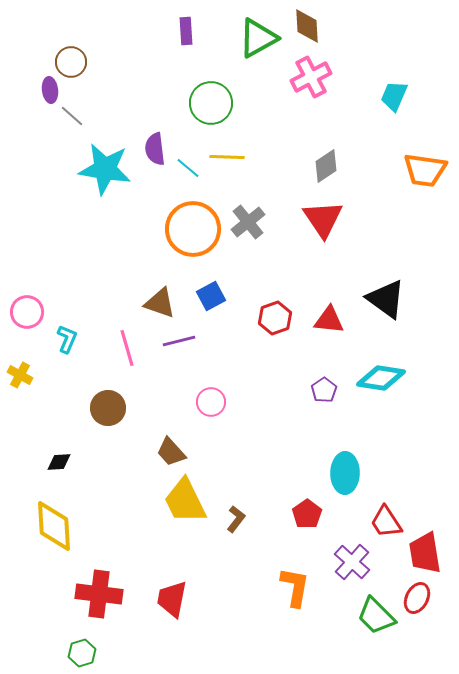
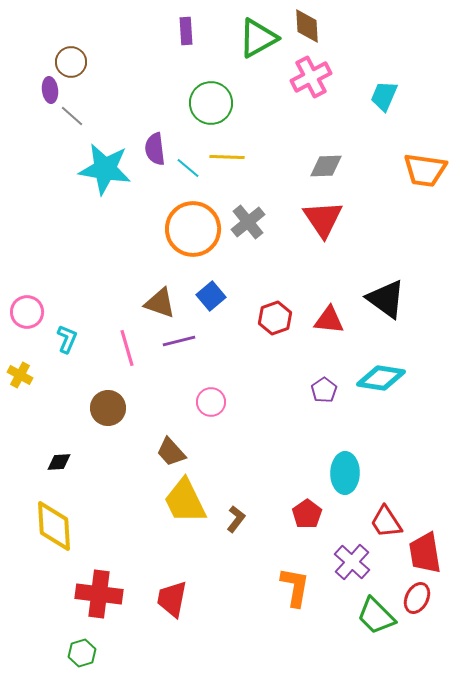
cyan trapezoid at (394, 96): moved 10 px left
gray diamond at (326, 166): rotated 32 degrees clockwise
blue square at (211, 296): rotated 12 degrees counterclockwise
